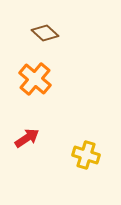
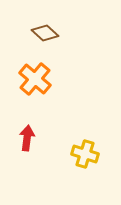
red arrow: rotated 50 degrees counterclockwise
yellow cross: moved 1 px left, 1 px up
